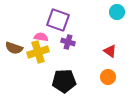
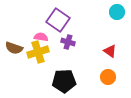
purple square: rotated 15 degrees clockwise
